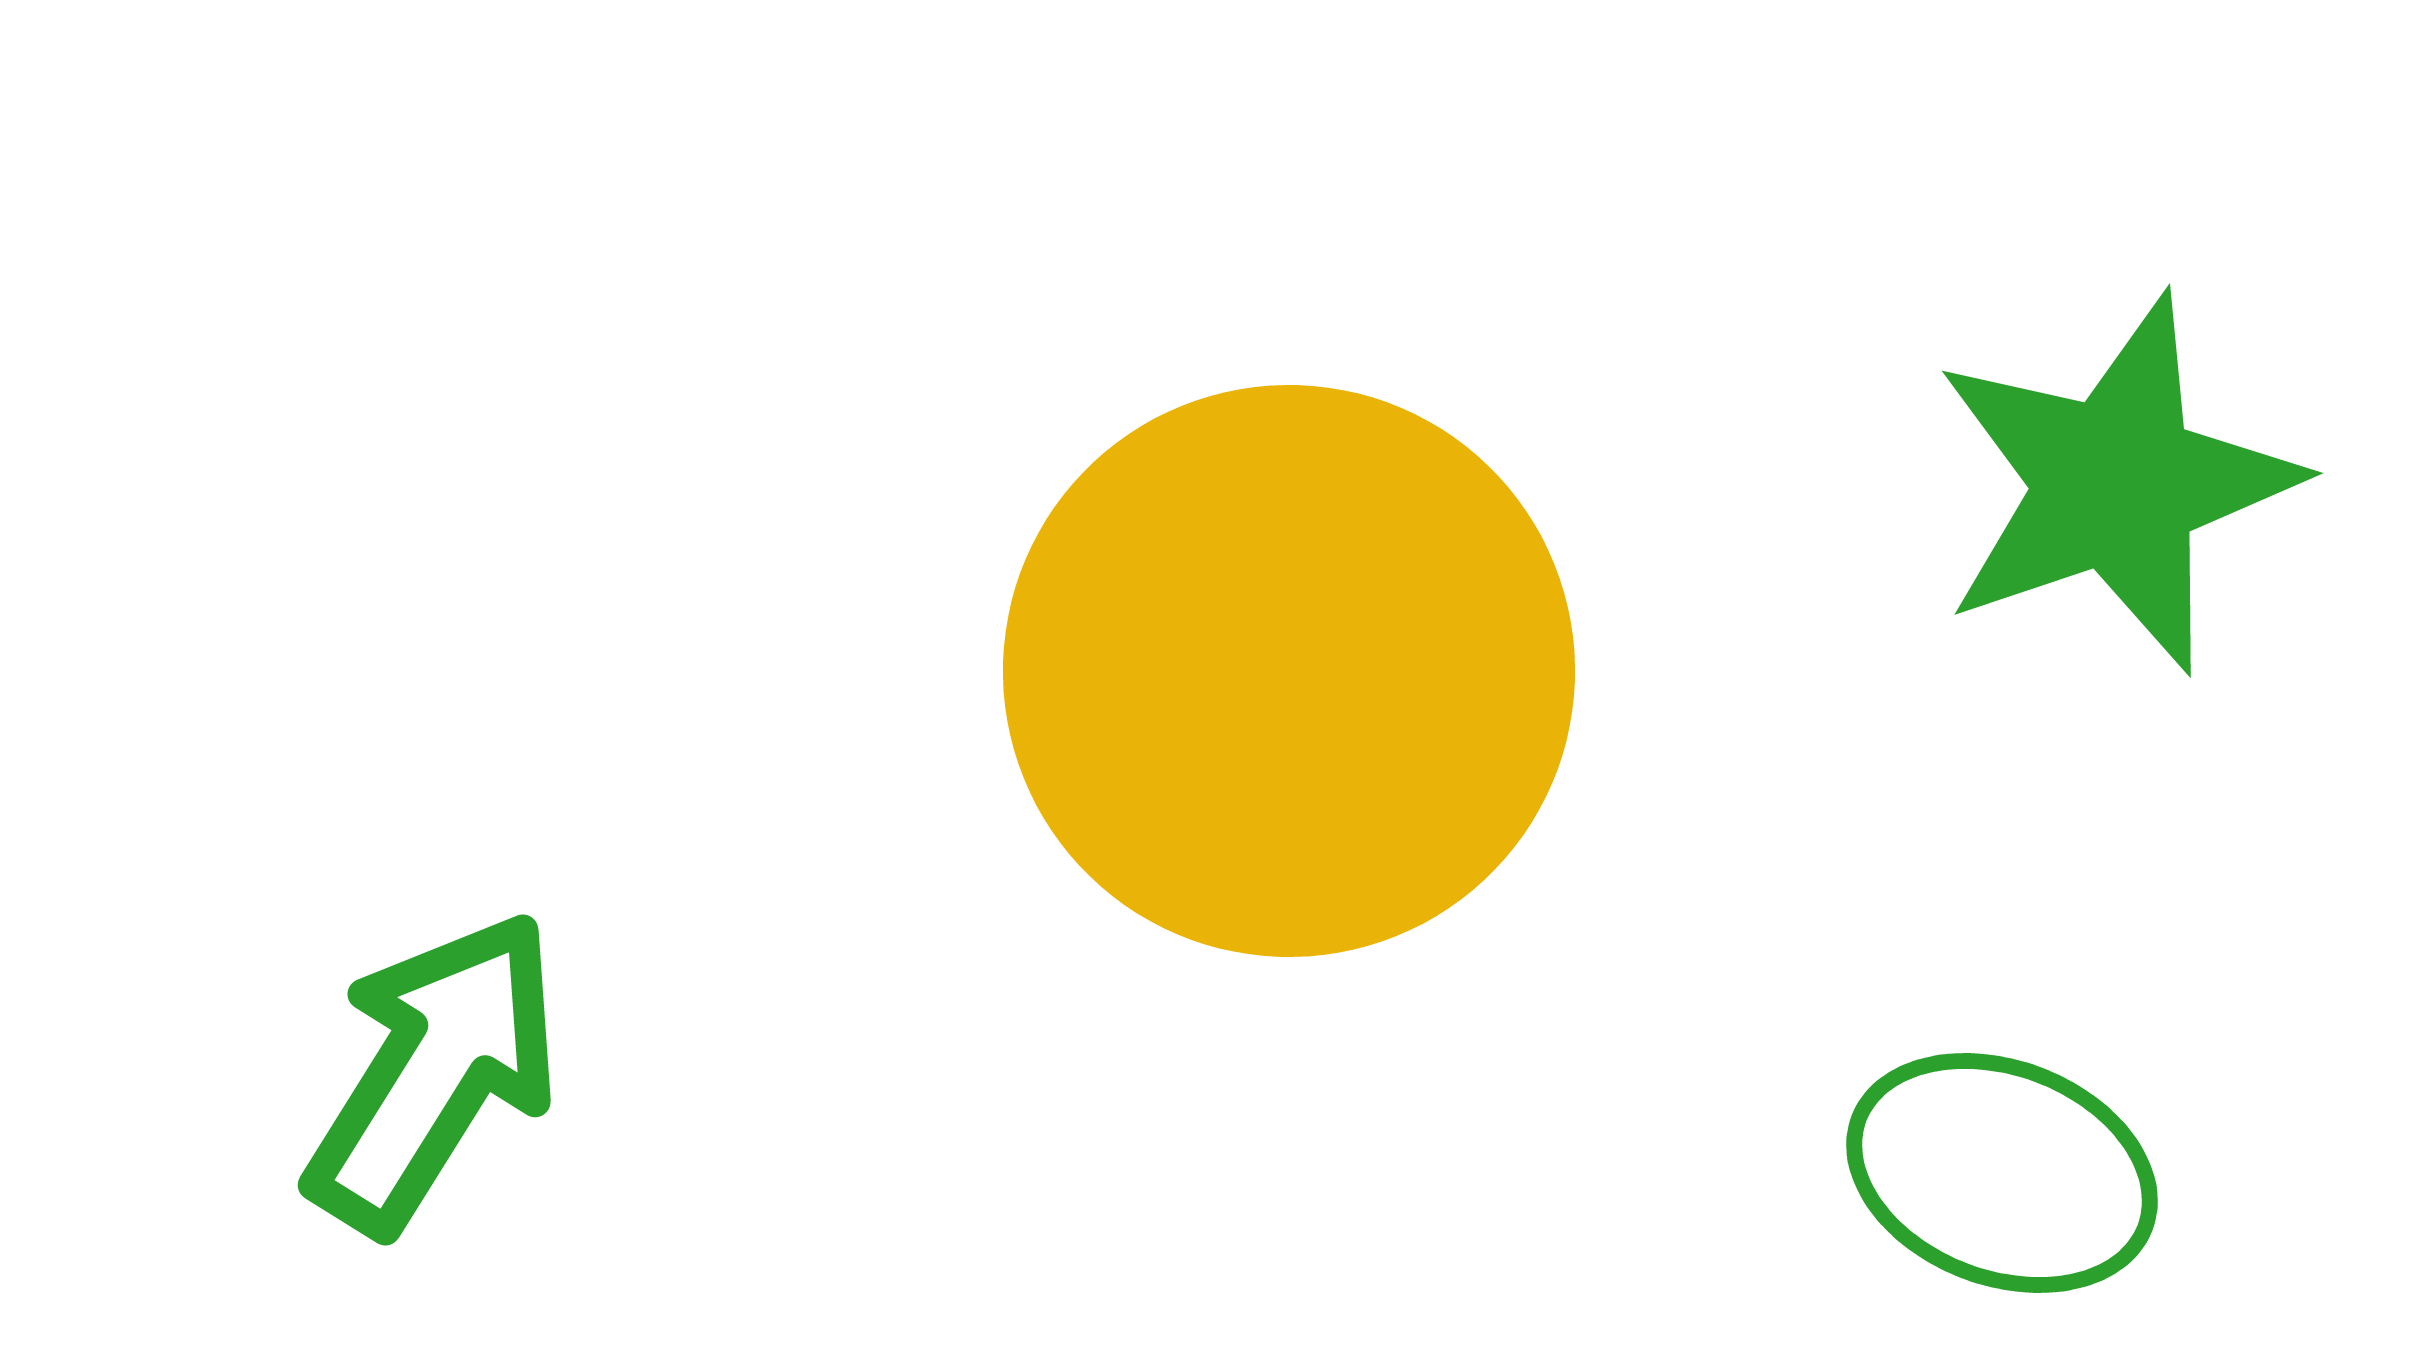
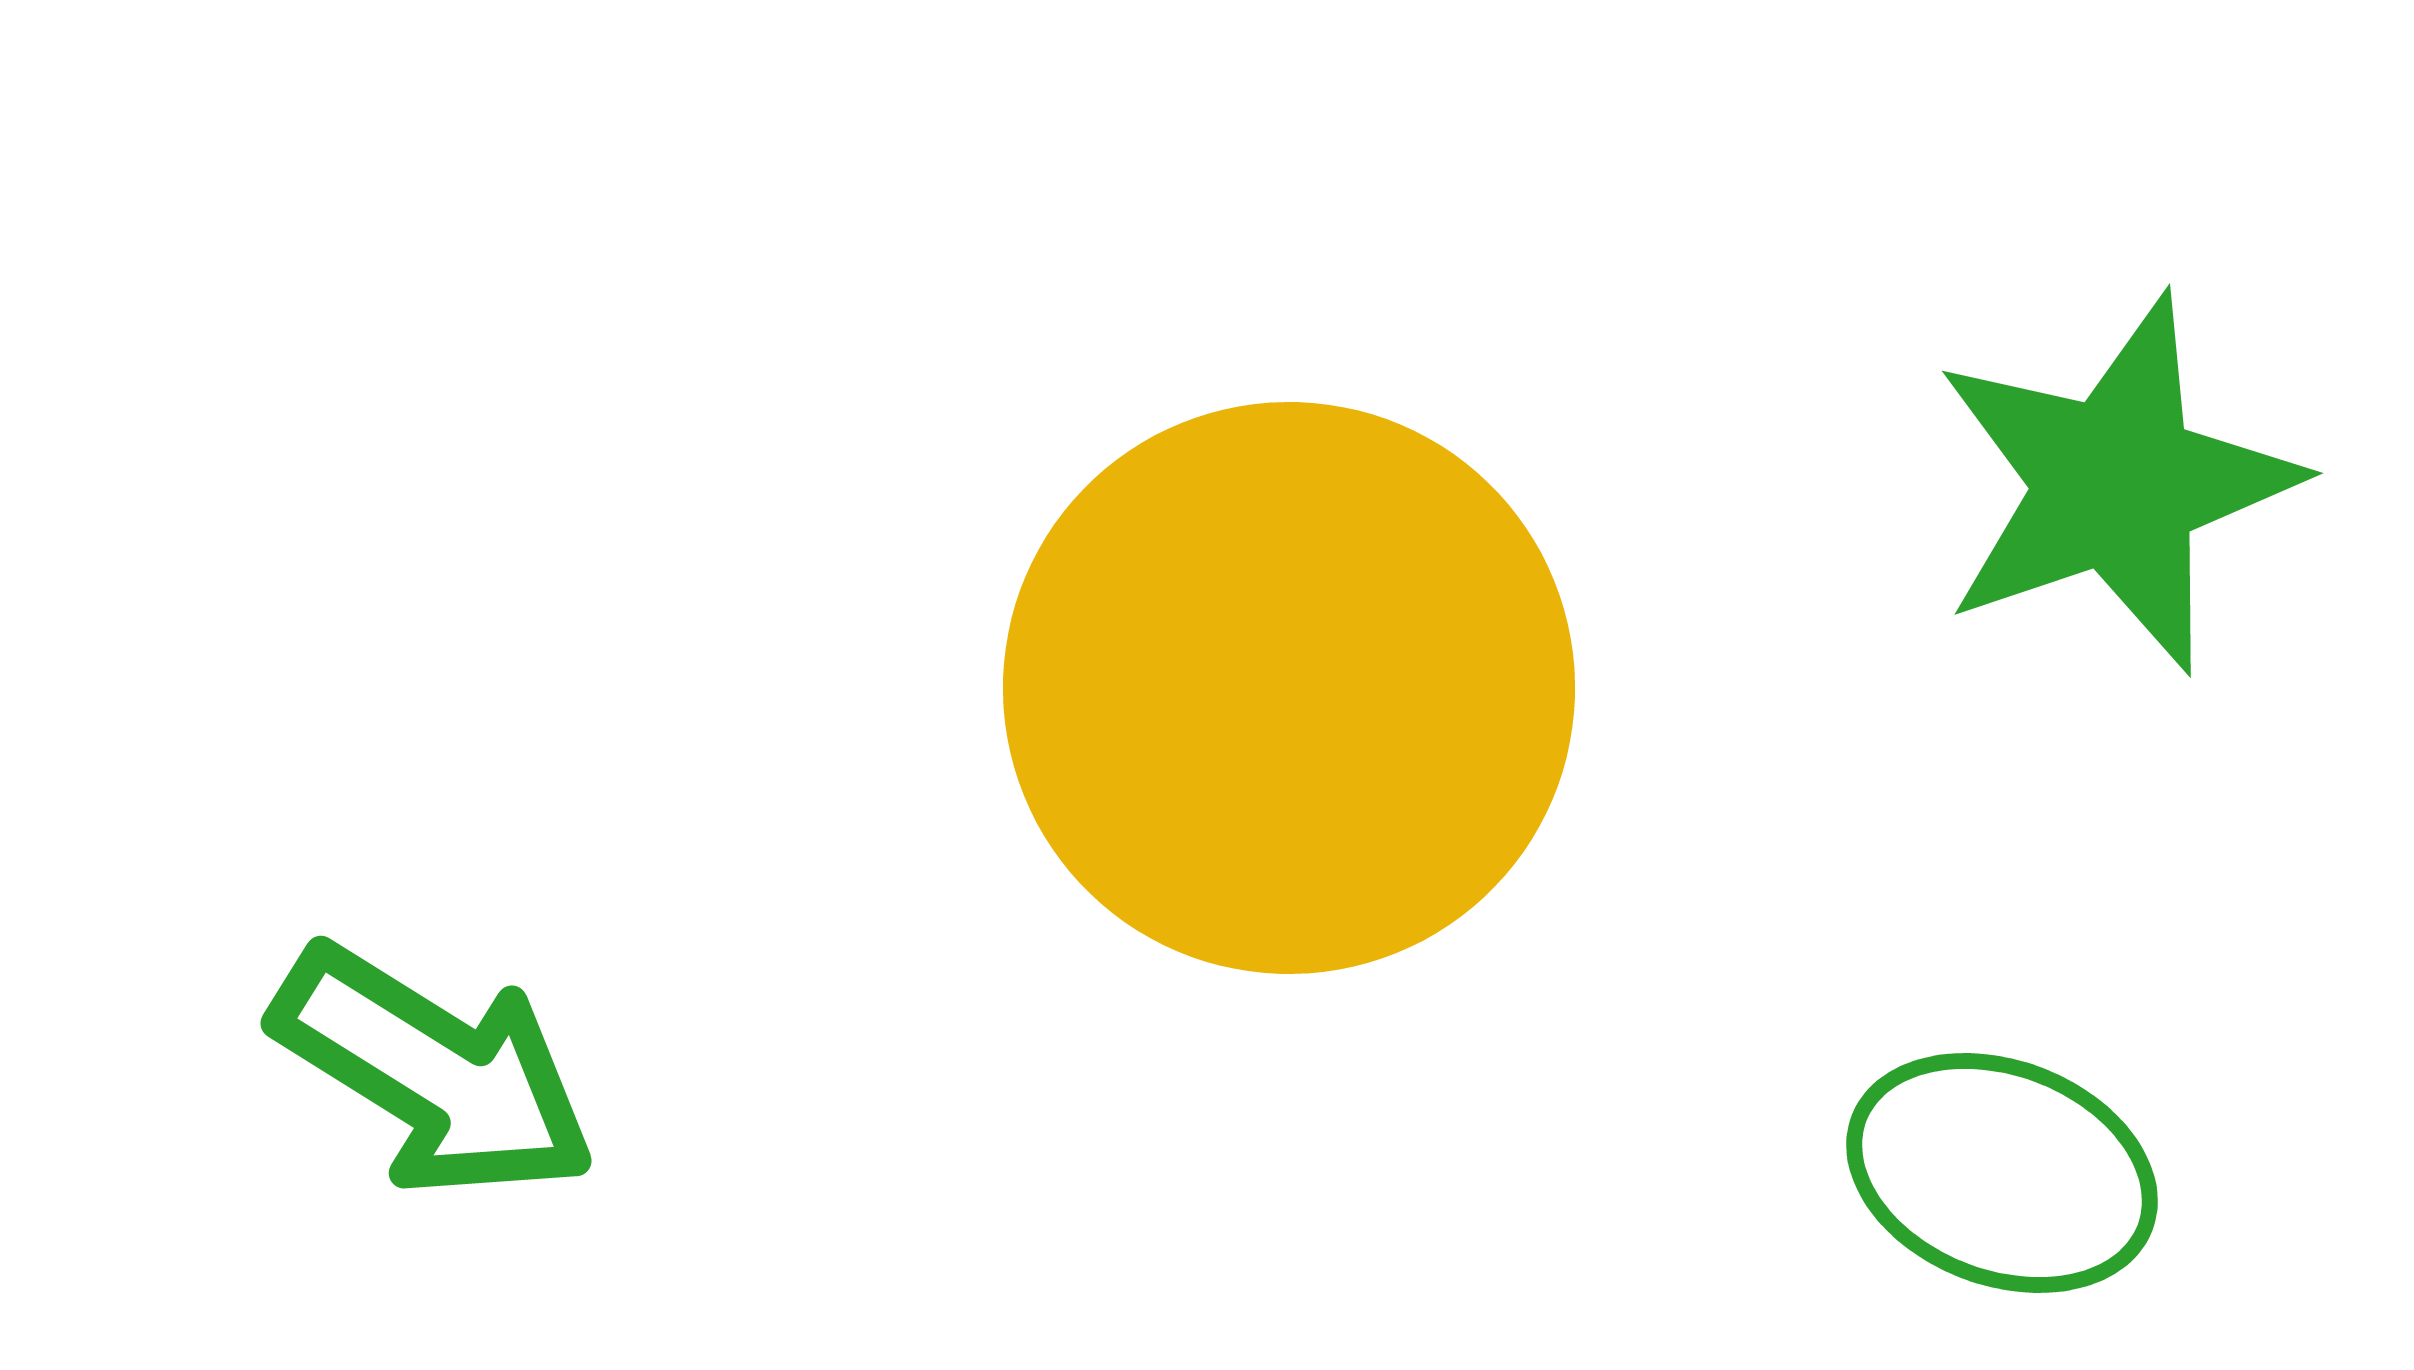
yellow circle: moved 17 px down
green arrow: rotated 90 degrees clockwise
